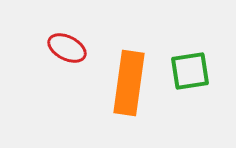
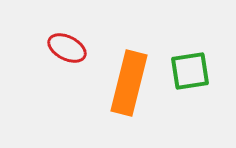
orange rectangle: rotated 6 degrees clockwise
